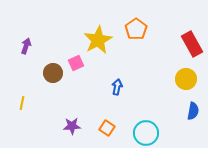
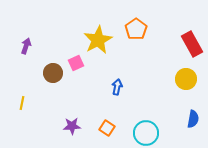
blue semicircle: moved 8 px down
